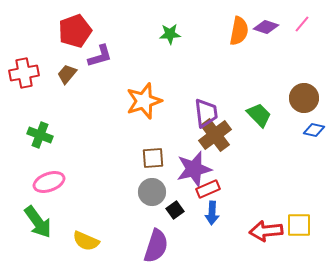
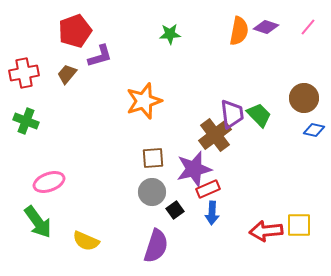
pink line: moved 6 px right, 3 px down
purple trapezoid: moved 26 px right, 1 px down
green cross: moved 14 px left, 14 px up
